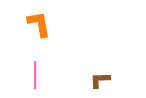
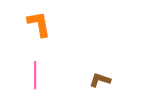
brown L-shape: rotated 20 degrees clockwise
